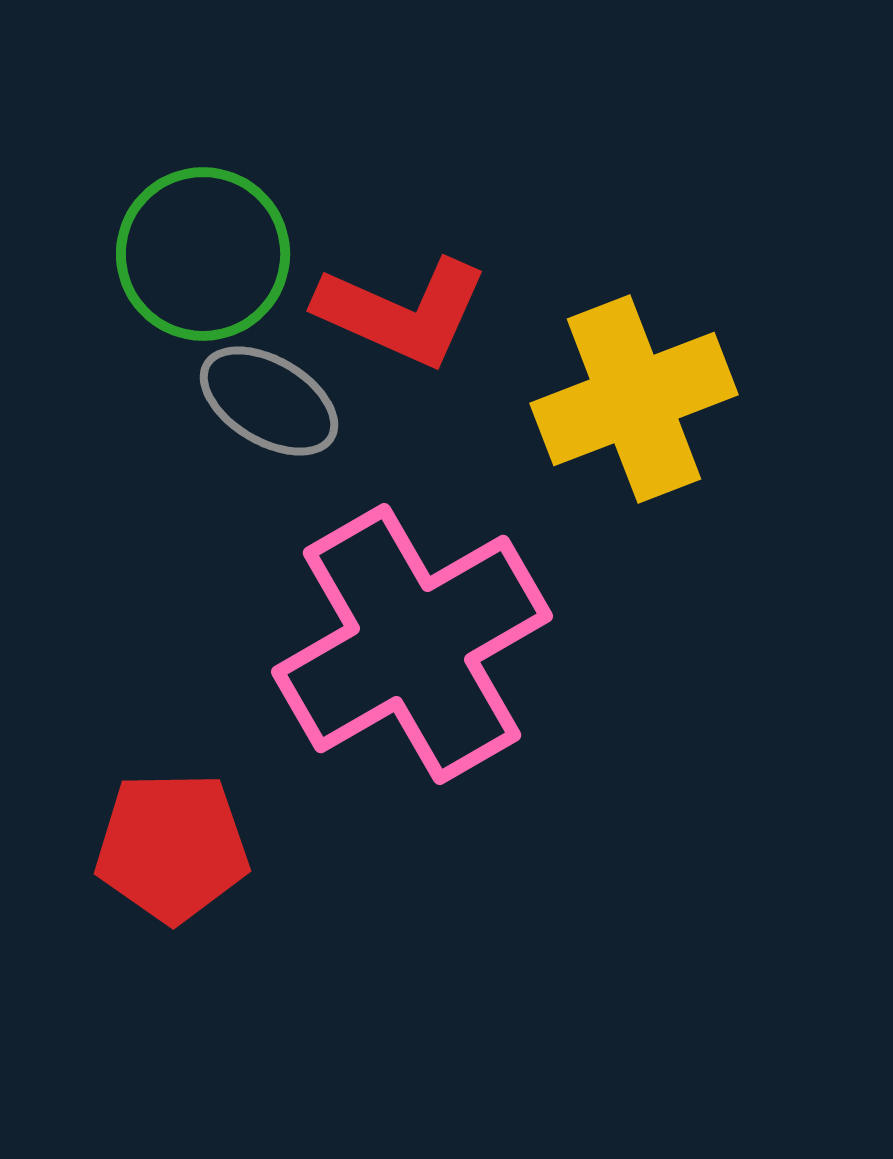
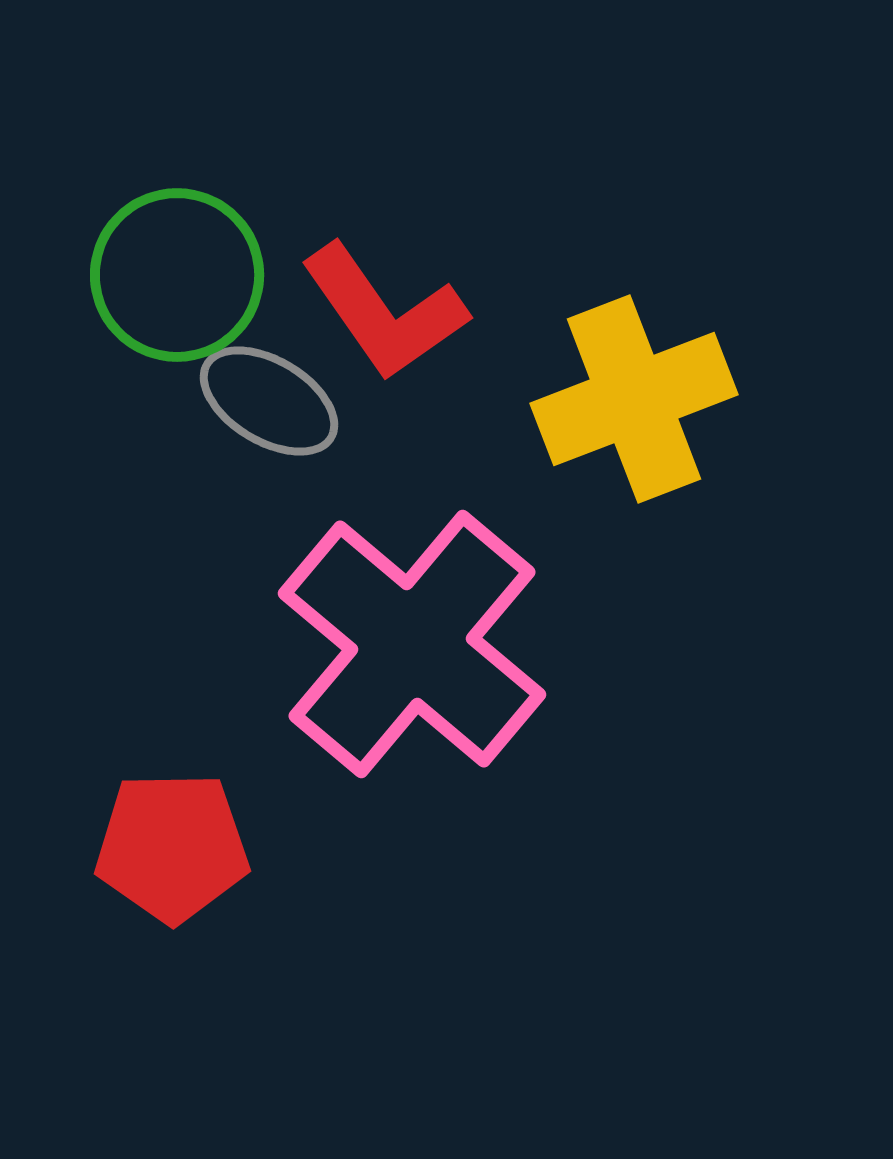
green circle: moved 26 px left, 21 px down
red L-shape: moved 18 px left; rotated 31 degrees clockwise
pink cross: rotated 20 degrees counterclockwise
